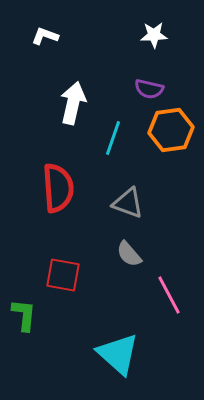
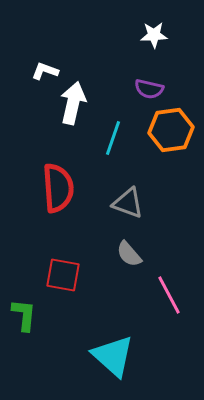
white L-shape: moved 35 px down
cyan triangle: moved 5 px left, 2 px down
